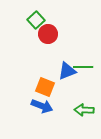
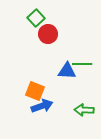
green square: moved 2 px up
green line: moved 1 px left, 3 px up
blue triangle: rotated 24 degrees clockwise
orange square: moved 10 px left, 4 px down
blue arrow: rotated 40 degrees counterclockwise
